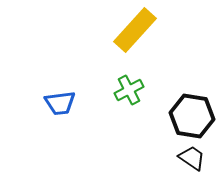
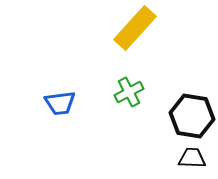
yellow rectangle: moved 2 px up
green cross: moved 2 px down
black trapezoid: rotated 32 degrees counterclockwise
